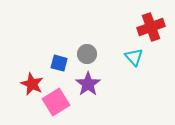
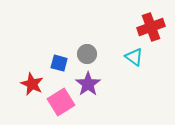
cyan triangle: rotated 12 degrees counterclockwise
pink square: moved 5 px right
